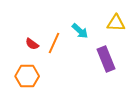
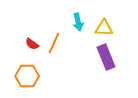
yellow triangle: moved 12 px left, 5 px down
cyan arrow: moved 2 px left, 9 px up; rotated 36 degrees clockwise
purple rectangle: moved 2 px up
